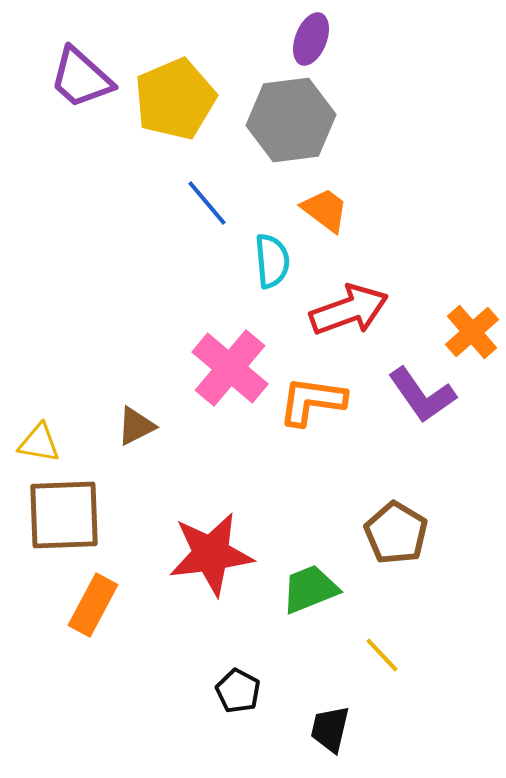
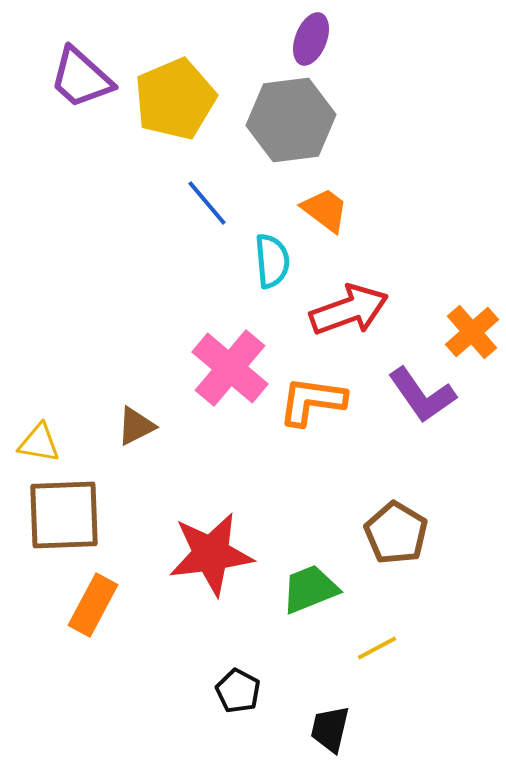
yellow line: moved 5 px left, 7 px up; rotated 75 degrees counterclockwise
